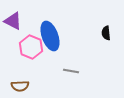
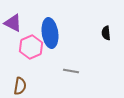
purple triangle: moved 2 px down
blue ellipse: moved 3 px up; rotated 12 degrees clockwise
pink hexagon: rotated 15 degrees clockwise
brown semicircle: rotated 78 degrees counterclockwise
